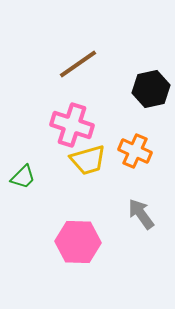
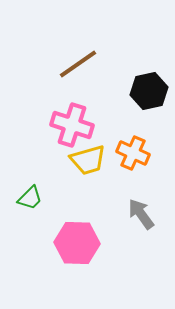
black hexagon: moved 2 px left, 2 px down
orange cross: moved 2 px left, 2 px down
green trapezoid: moved 7 px right, 21 px down
pink hexagon: moved 1 px left, 1 px down
